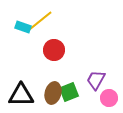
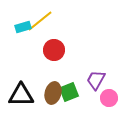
cyan rectangle: rotated 35 degrees counterclockwise
